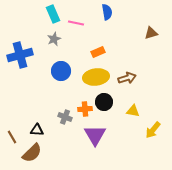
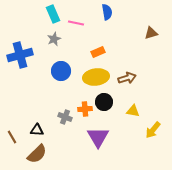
purple triangle: moved 3 px right, 2 px down
brown semicircle: moved 5 px right, 1 px down
